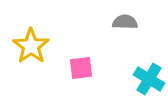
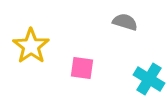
gray semicircle: rotated 15 degrees clockwise
pink square: moved 1 px right; rotated 15 degrees clockwise
